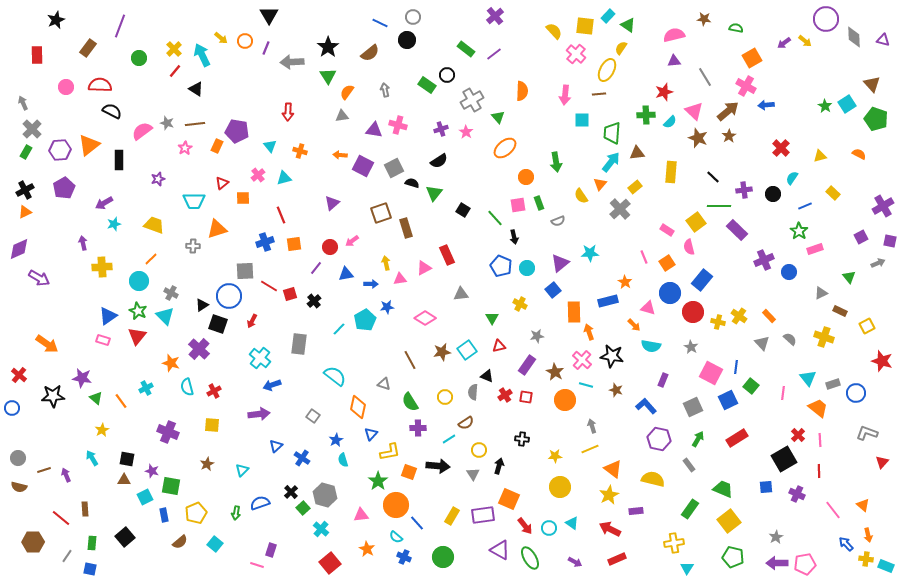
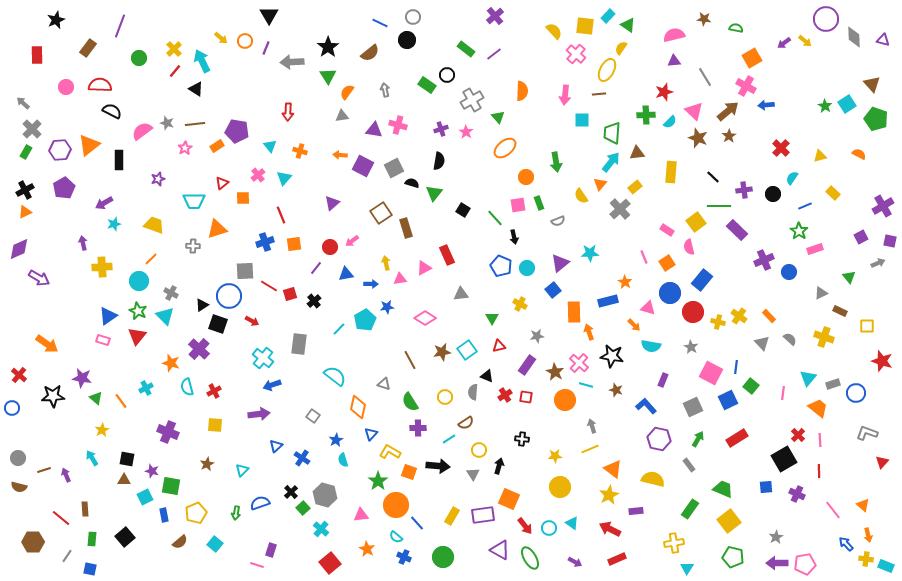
cyan arrow at (202, 55): moved 6 px down
gray arrow at (23, 103): rotated 24 degrees counterclockwise
orange rectangle at (217, 146): rotated 32 degrees clockwise
black semicircle at (439, 161): rotated 48 degrees counterclockwise
cyan triangle at (284, 178): rotated 35 degrees counterclockwise
brown square at (381, 213): rotated 15 degrees counterclockwise
red arrow at (252, 321): rotated 88 degrees counterclockwise
yellow square at (867, 326): rotated 28 degrees clockwise
cyan cross at (260, 358): moved 3 px right
pink cross at (582, 360): moved 3 px left, 3 px down
cyan triangle at (808, 378): rotated 18 degrees clockwise
yellow square at (212, 425): moved 3 px right
yellow L-shape at (390, 452): rotated 140 degrees counterclockwise
green rectangle at (92, 543): moved 4 px up
